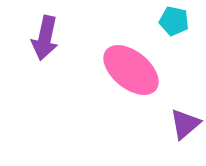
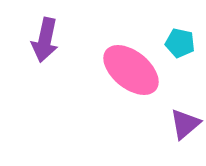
cyan pentagon: moved 6 px right, 22 px down
purple arrow: moved 2 px down
